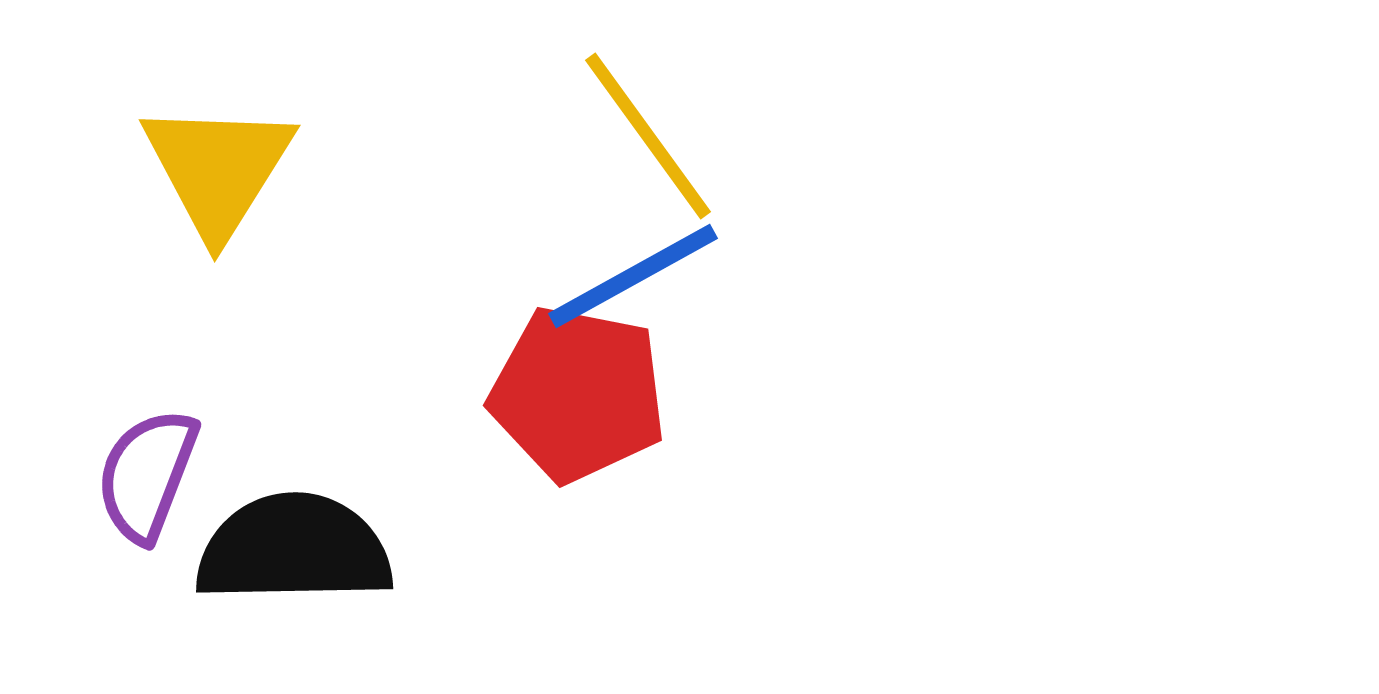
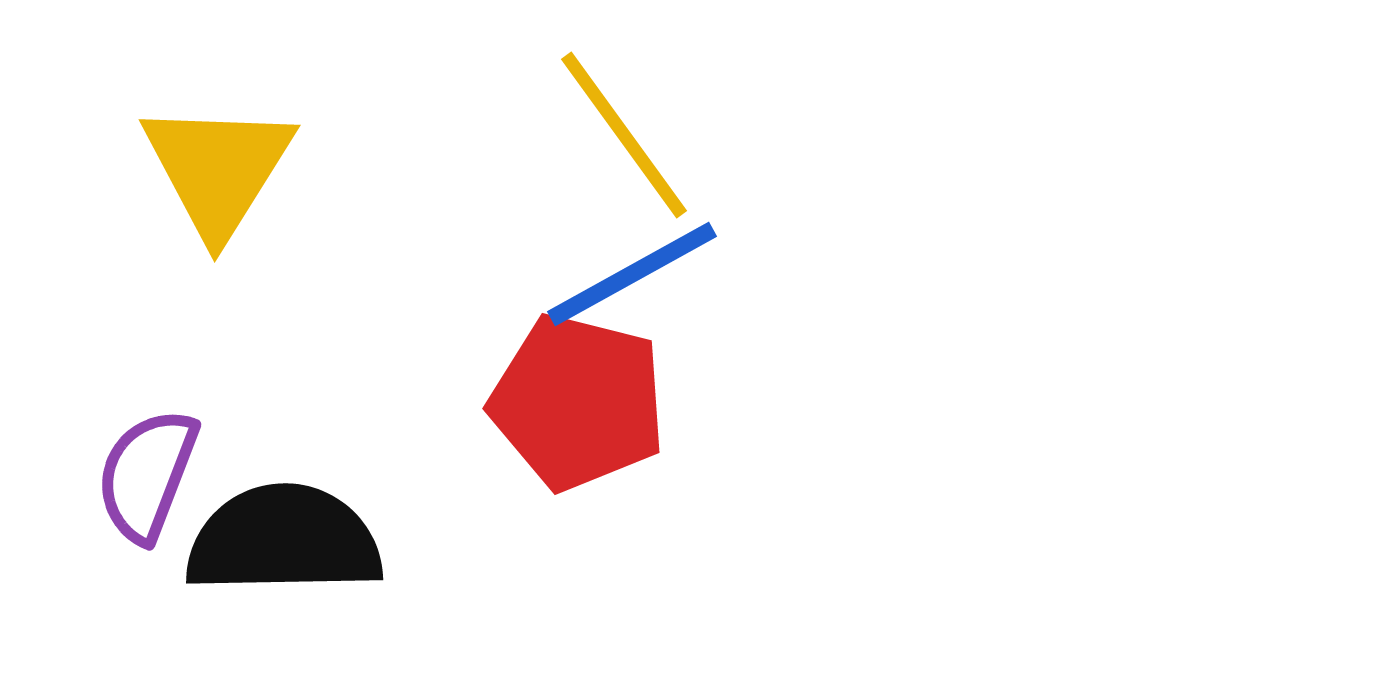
yellow line: moved 24 px left, 1 px up
blue line: moved 1 px left, 2 px up
red pentagon: moved 8 px down; rotated 3 degrees clockwise
black semicircle: moved 10 px left, 9 px up
